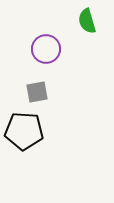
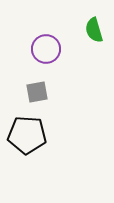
green semicircle: moved 7 px right, 9 px down
black pentagon: moved 3 px right, 4 px down
